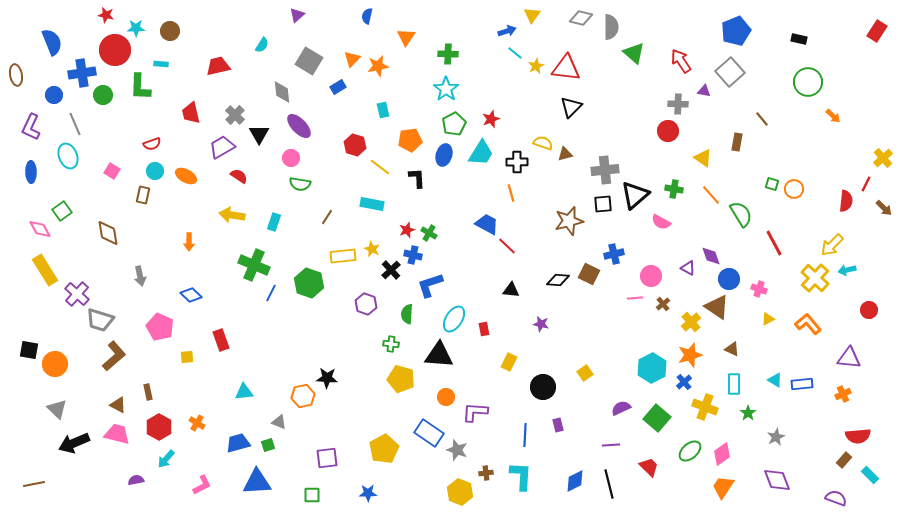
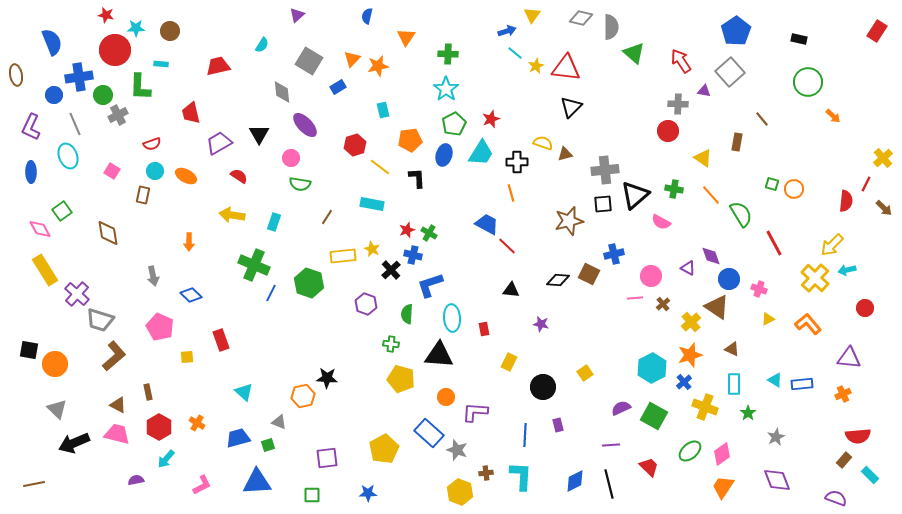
blue pentagon at (736, 31): rotated 12 degrees counterclockwise
blue cross at (82, 73): moved 3 px left, 4 px down
gray cross at (235, 115): moved 117 px left; rotated 18 degrees clockwise
purple ellipse at (299, 126): moved 6 px right, 1 px up
red hexagon at (355, 145): rotated 25 degrees clockwise
purple trapezoid at (222, 147): moved 3 px left, 4 px up
gray arrow at (140, 276): moved 13 px right
red circle at (869, 310): moved 4 px left, 2 px up
cyan ellipse at (454, 319): moved 2 px left, 1 px up; rotated 36 degrees counterclockwise
cyan triangle at (244, 392): rotated 48 degrees clockwise
green square at (657, 418): moved 3 px left, 2 px up; rotated 12 degrees counterclockwise
blue rectangle at (429, 433): rotated 8 degrees clockwise
blue trapezoid at (238, 443): moved 5 px up
